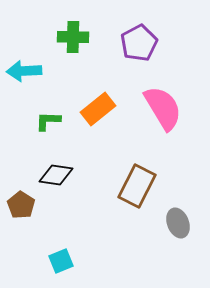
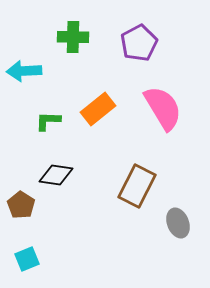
cyan square: moved 34 px left, 2 px up
